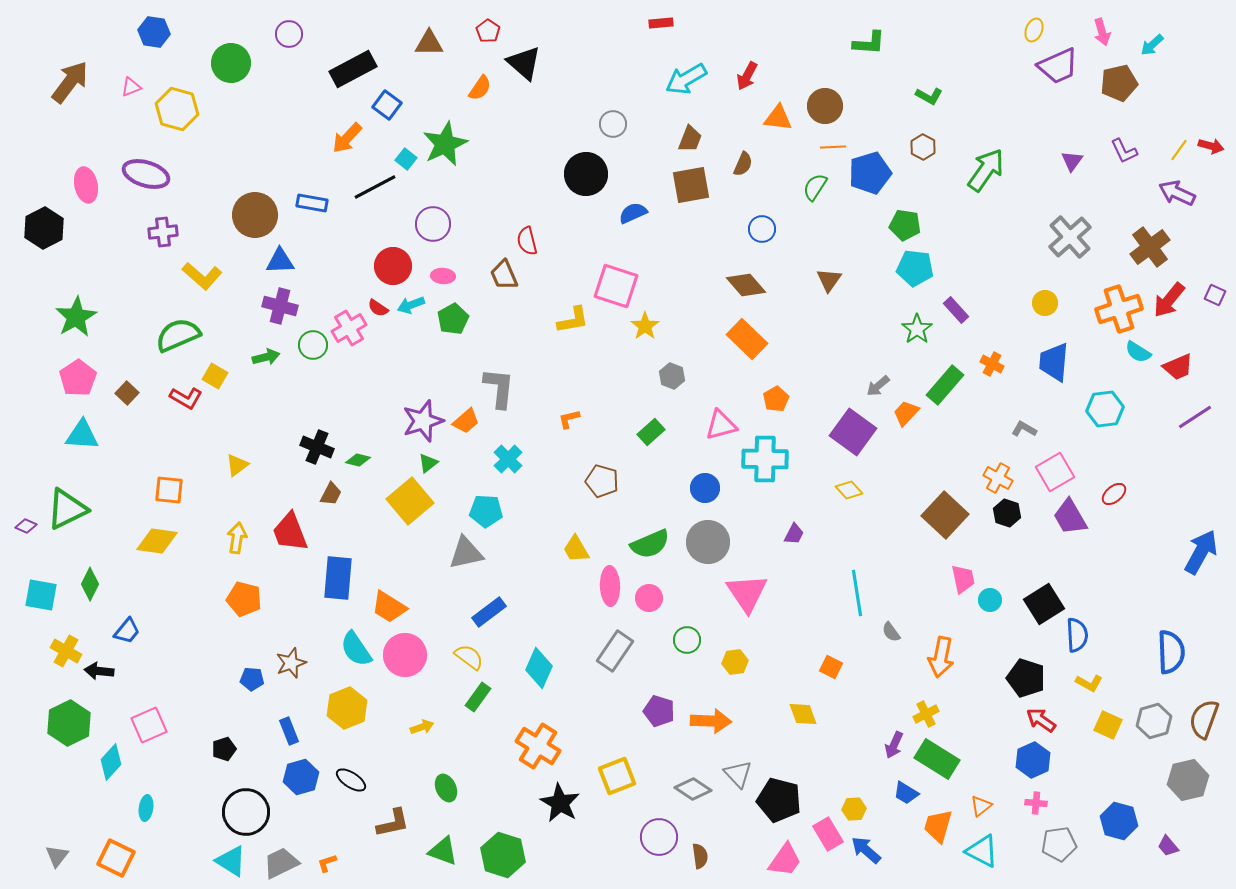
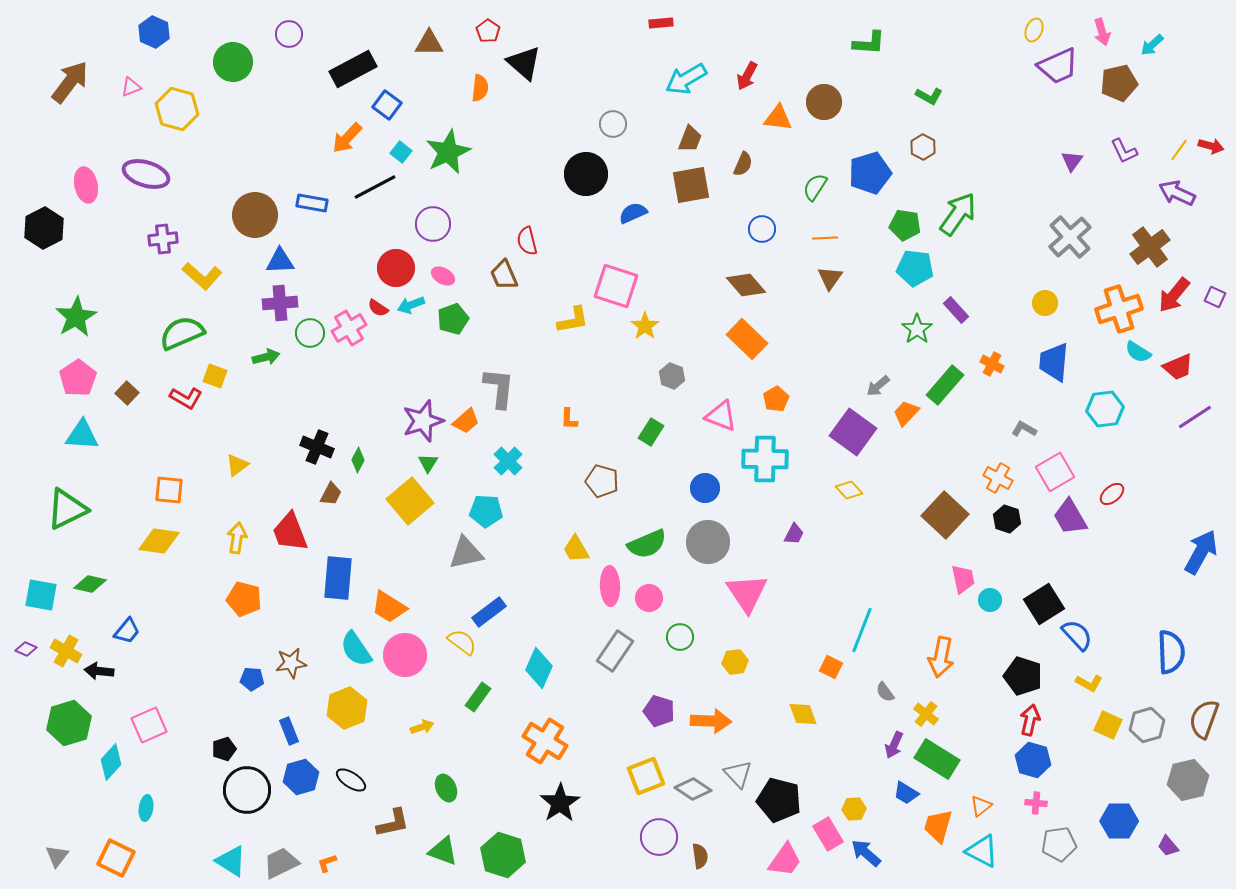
blue hexagon at (154, 32): rotated 16 degrees clockwise
green circle at (231, 63): moved 2 px right, 1 px up
orange semicircle at (480, 88): rotated 28 degrees counterclockwise
brown circle at (825, 106): moved 1 px left, 4 px up
green star at (445, 144): moved 3 px right, 8 px down
orange line at (833, 147): moved 8 px left, 91 px down
cyan square at (406, 159): moved 5 px left, 7 px up
green arrow at (986, 170): moved 28 px left, 44 px down
purple cross at (163, 232): moved 7 px down
red circle at (393, 266): moved 3 px right, 2 px down
pink ellipse at (443, 276): rotated 25 degrees clockwise
brown triangle at (829, 280): moved 1 px right, 2 px up
purple square at (1215, 295): moved 2 px down
red arrow at (1169, 300): moved 5 px right, 5 px up
purple cross at (280, 306): moved 3 px up; rotated 20 degrees counterclockwise
green pentagon at (453, 319): rotated 8 degrees clockwise
green semicircle at (178, 335): moved 4 px right, 2 px up
green circle at (313, 345): moved 3 px left, 12 px up
yellow square at (215, 376): rotated 10 degrees counterclockwise
orange L-shape at (569, 419): rotated 75 degrees counterclockwise
pink triangle at (721, 425): moved 9 px up; rotated 36 degrees clockwise
green rectangle at (651, 432): rotated 16 degrees counterclockwise
cyan cross at (508, 459): moved 2 px down
green diamond at (358, 460): rotated 75 degrees counterclockwise
green triangle at (428, 463): rotated 20 degrees counterclockwise
red ellipse at (1114, 494): moved 2 px left
black hexagon at (1007, 513): moved 6 px down
purple diamond at (26, 526): moved 123 px down
yellow diamond at (157, 541): moved 2 px right
green semicircle at (650, 544): moved 3 px left
green diamond at (90, 584): rotated 76 degrees clockwise
cyan line at (857, 593): moved 5 px right, 37 px down; rotated 30 degrees clockwise
gray semicircle at (891, 632): moved 6 px left, 60 px down
blue semicircle at (1077, 635): rotated 40 degrees counterclockwise
green circle at (687, 640): moved 7 px left, 3 px up
yellow semicircle at (469, 657): moved 7 px left, 15 px up
brown star at (291, 663): rotated 12 degrees clockwise
black pentagon at (1026, 678): moved 3 px left, 2 px up
yellow cross at (926, 714): rotated 25 degrees counterclockwise
red arrow at (1041, 720): moved 11 px left; rotated 68 degrees clockwise
gray hexagon at (1154, 721): moved 7 px left, 4 px down
green hexagon at (69, 723): rotated 9 degrees clockwise
orange cross at (538, 746): moved 7 px right, 5 px up
blue hexagon at (1033, 760): rotated 20 degrees counterclockwise
yellow square at (617, 776): moved 29 px right
black star at (560, 803): rotated 9 degrees clockwise
black circle at (246, 812): moved 1 px right, 22 px up
blue hexagon at (1119, 821): rotated 15 degrees counterclockwise
blue arrow at (866, 850): moved 3 px down
